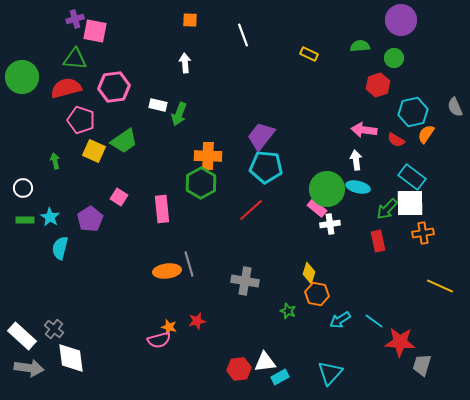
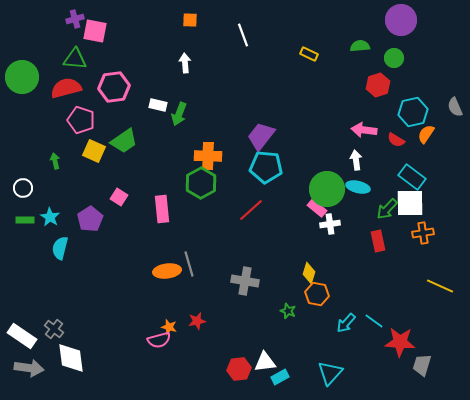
cyan arrow at (340, 320): moved 6 px right, 3 px down; rotated 15 degrees counterclockwise
white rectangle at (22, 336): rotated 8 degrees counterclockwise
